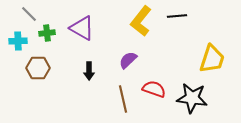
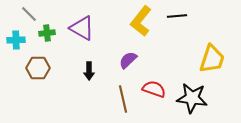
cyan cross: moved 2 px left, 1 px up
